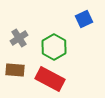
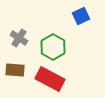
blue square: moved 3 px left, 3 px up
gray cross: rotated 24 degrees counterclockwise
green hexagon: moved 1 px left
